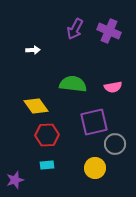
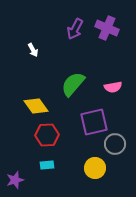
purple cross: moved 2 px left, 3 px up
white arrow: rotated 64 degrees clockwise
green semicircle: rotated 56 degrees counterclockwise
